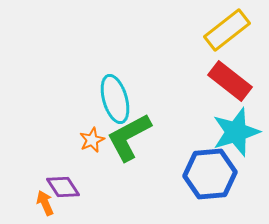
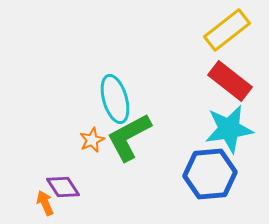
cyan star: moved 7 px left, 3 px up; rotated 9 degrees clockwise
